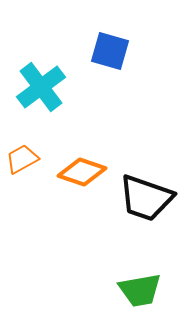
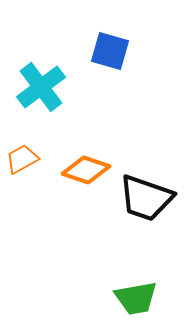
orange diamond: moved 4 px right, 2 px up
green trapezoid: moved 4 px left, 8 px down
